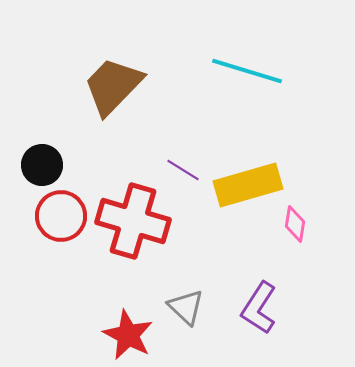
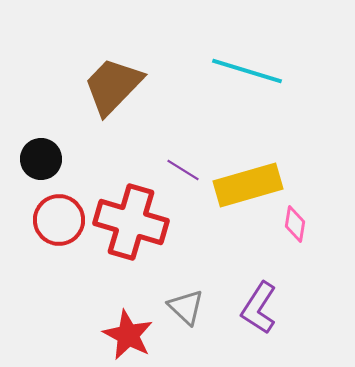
black circle: moved 1 px left, 6 px up
red circle: moved 2 px left, 4 px down
red cross: moved 2 px left, 1 px down
